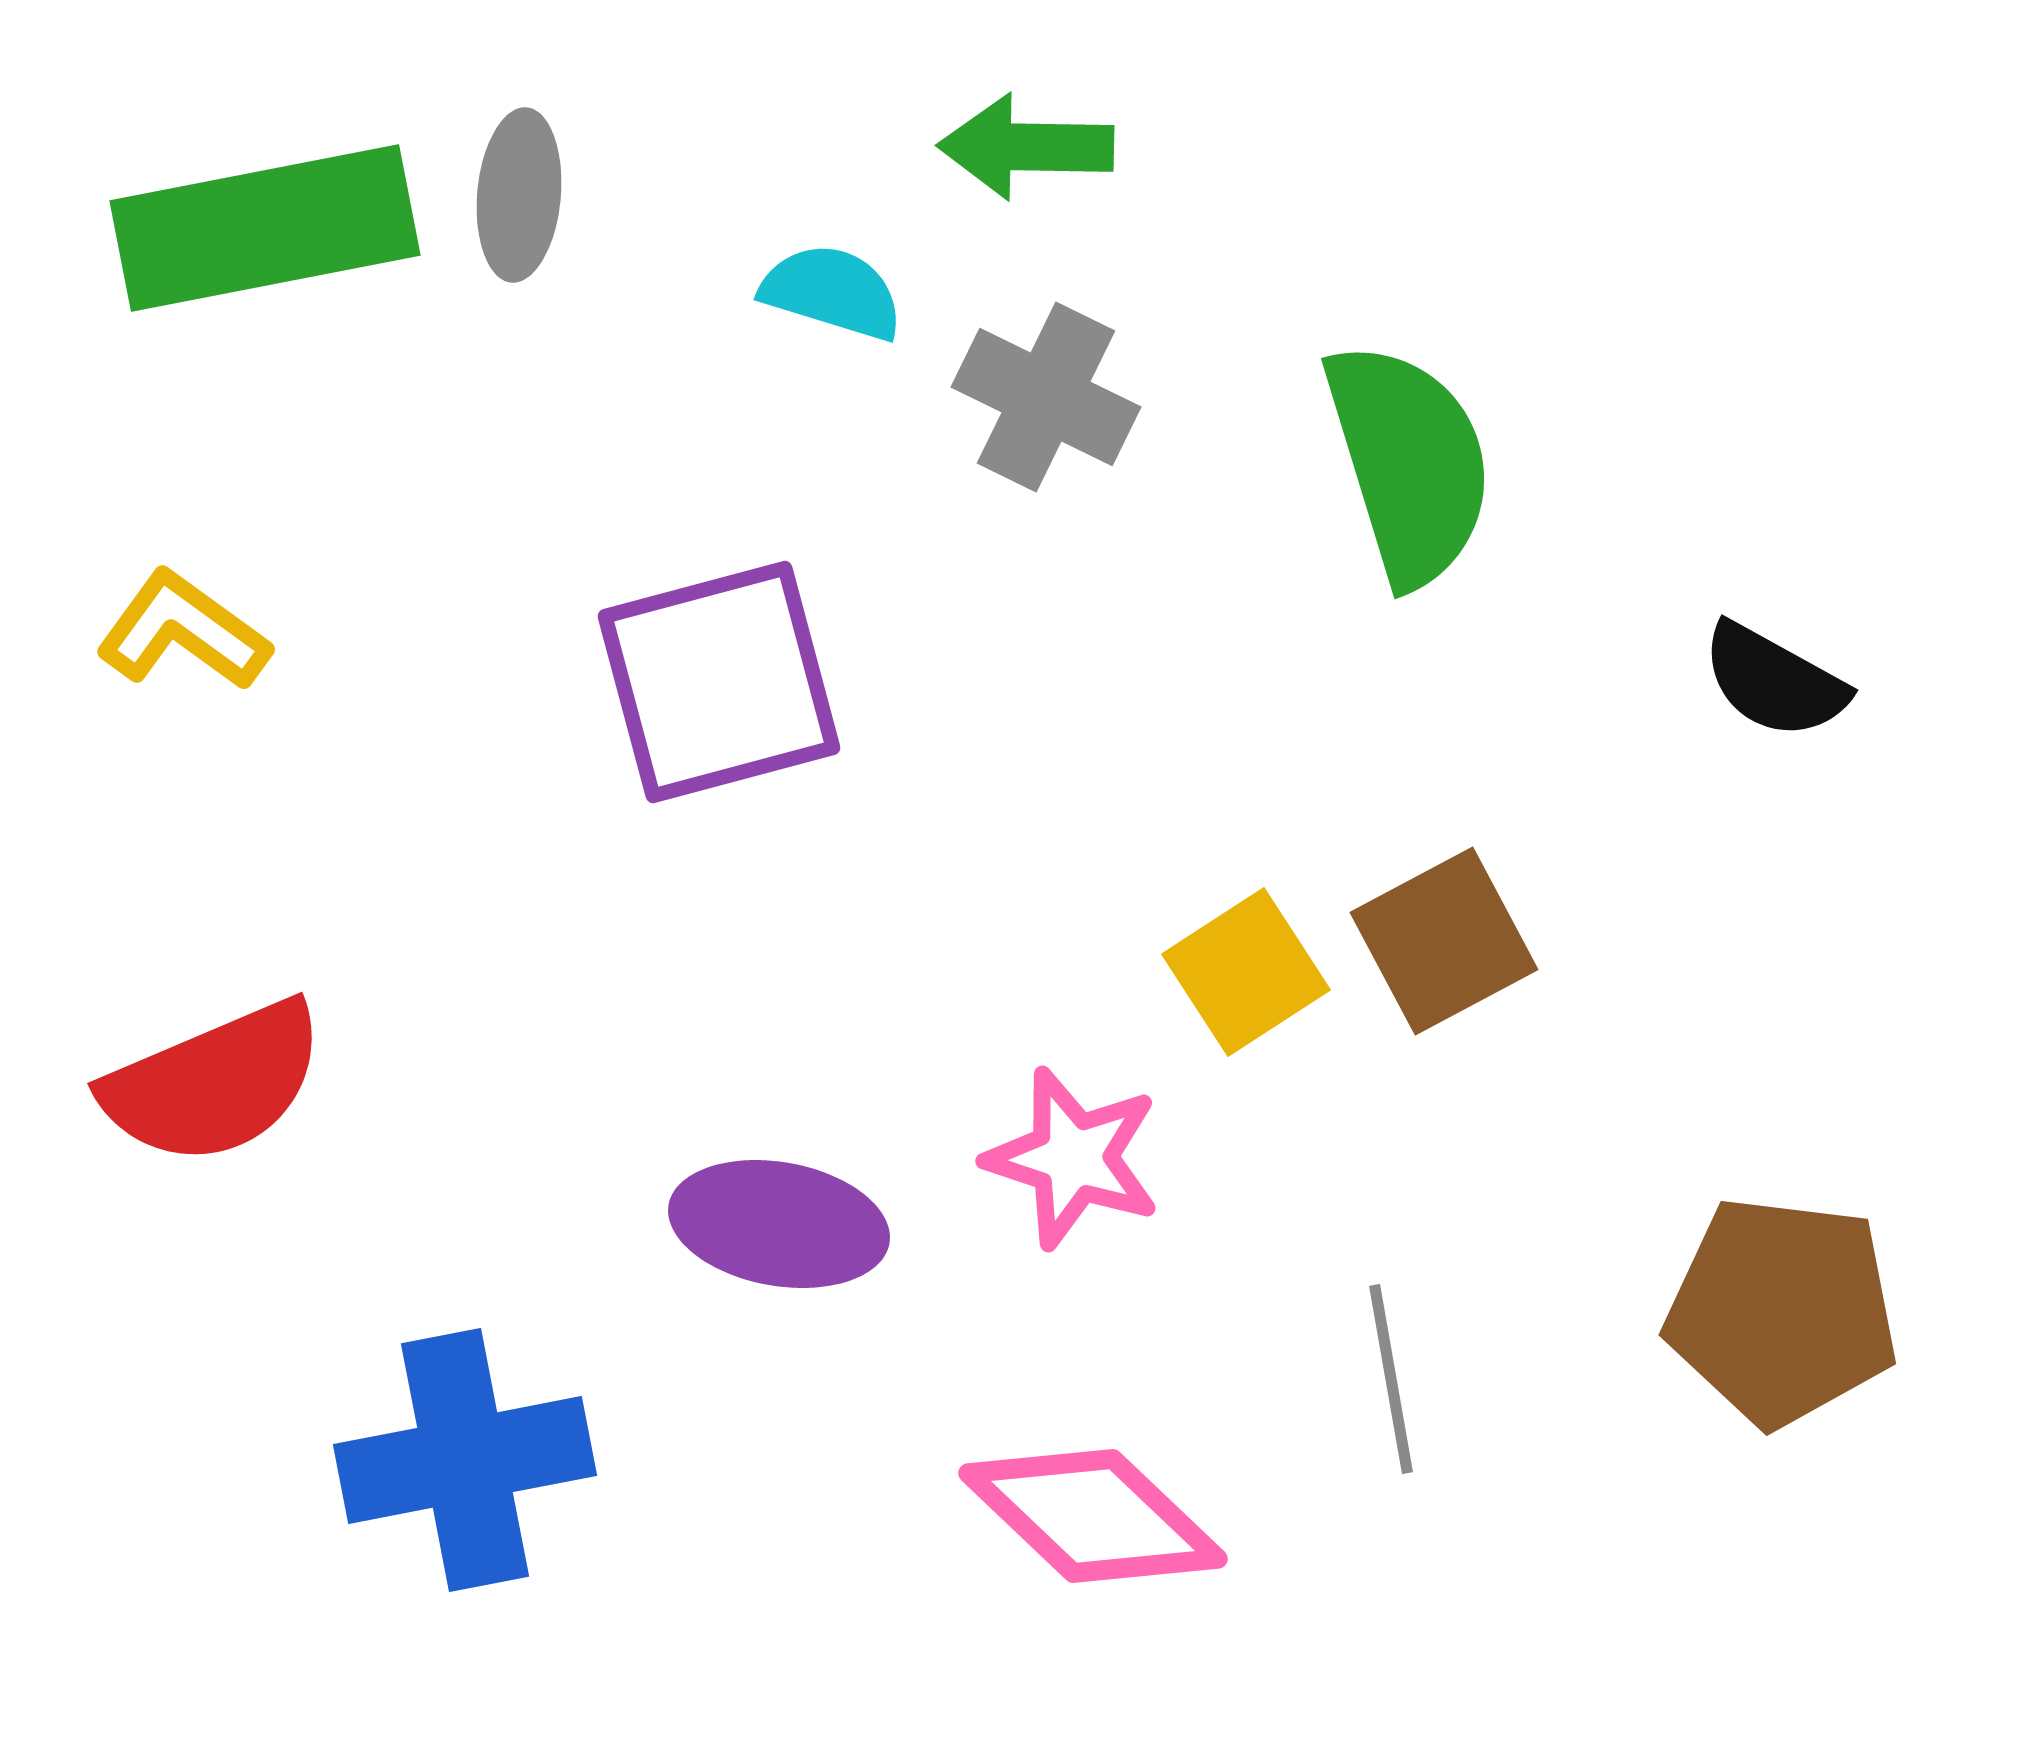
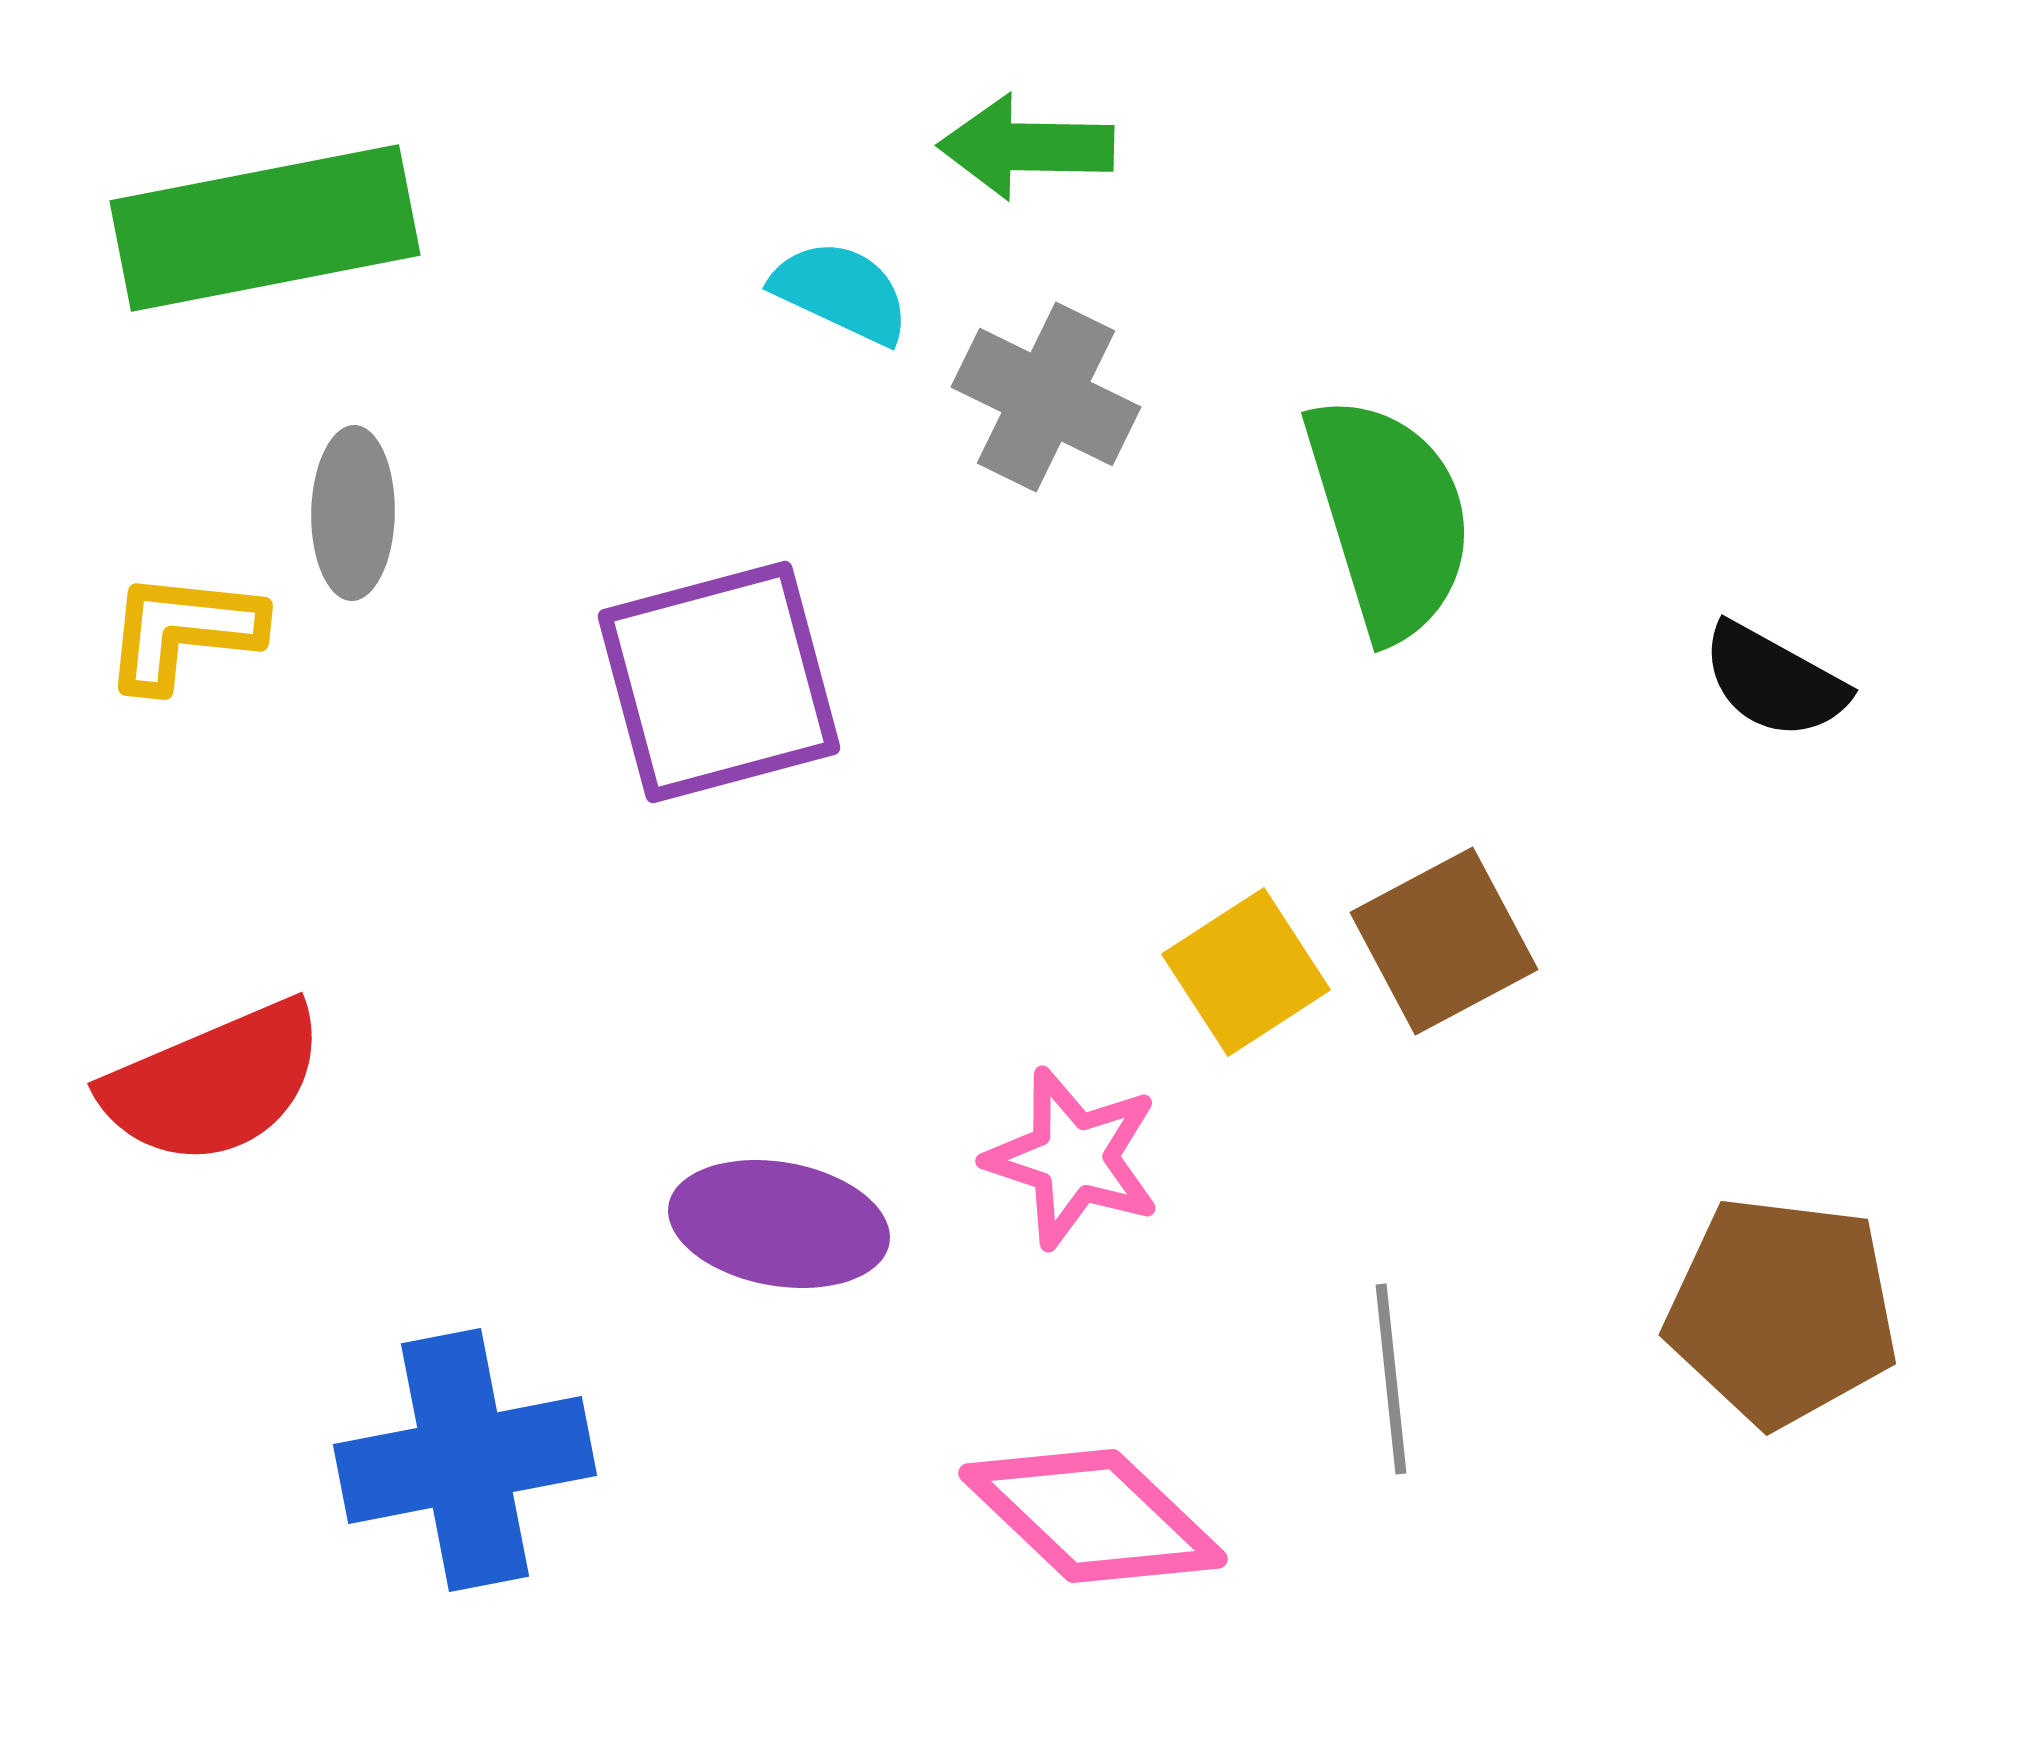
gray ellipse: moved 166 px left, 318 px down; rotated 4 degrees counterclockwise
cyan semicircle: moved 9 px right; rotated 8 degrees clockwise
green semicircle: moved 20 px left, 54 px down
yellow L-shape: rotated 30 degrees counterclockwise
gray line: rotated 4 degrees clockwise
